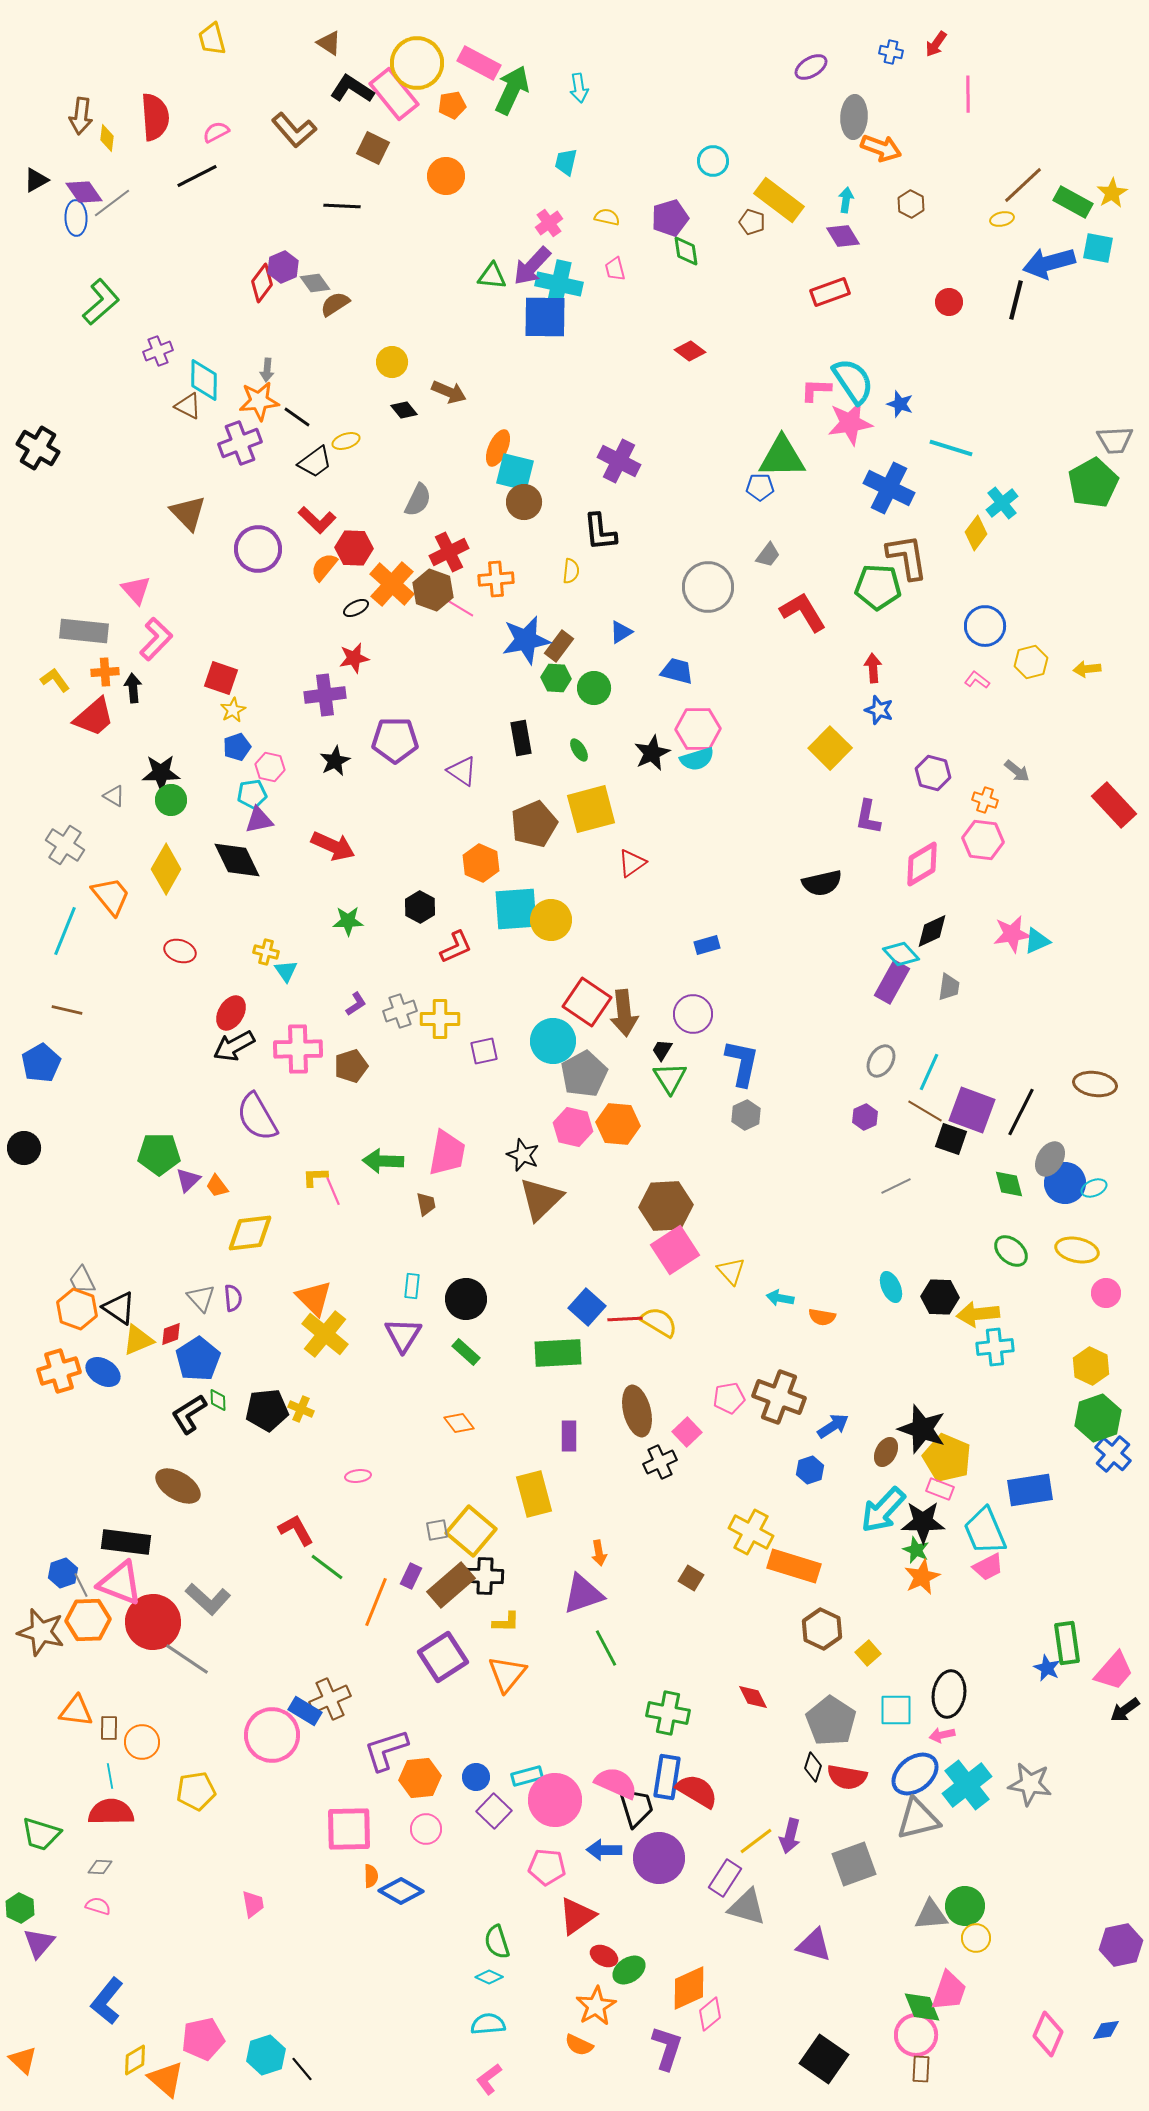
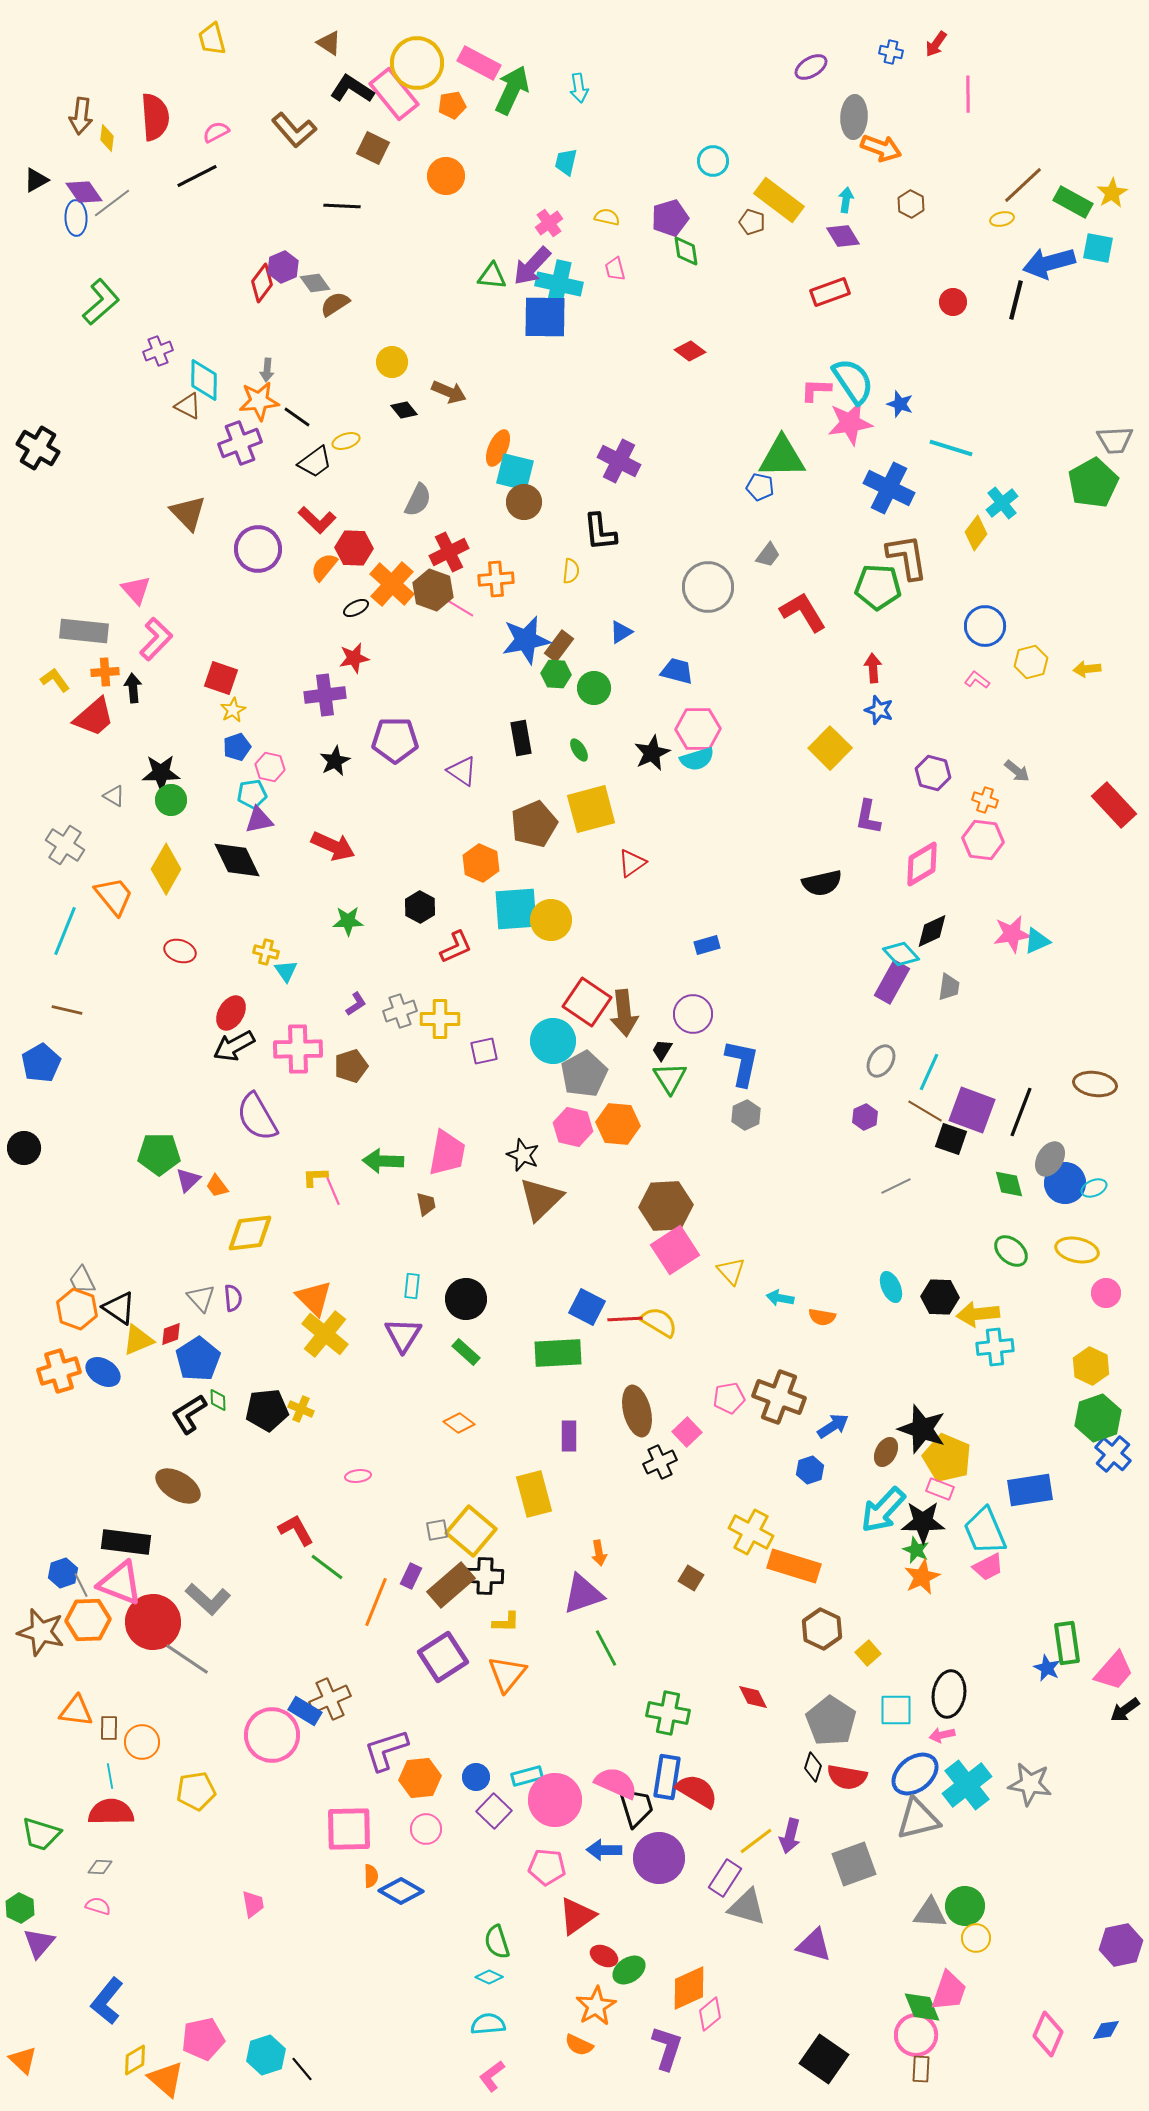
red circle at (949, 302): moved 4 px right
blue pentagon at (760, 487): rotated 12 degrees clockwise
green hexagon at (556, 678): moved 4 px up
orange trapezoid at (111, 896): moved 3 px right
black line at (1021, 1112): rotated 6 degrees counterclockwise
blue square at (587, 1307): rotated 15 degrees counterclockwise
orange diamond at (459, 1423): rotated 16 degrees counterclockwise
gray triangle at (931, 1915): moved 1 px left, 2 px up; rotated 9 degrees clockwise
pink L-shape at (489, 2079): moved 3 px right, 3 px up
